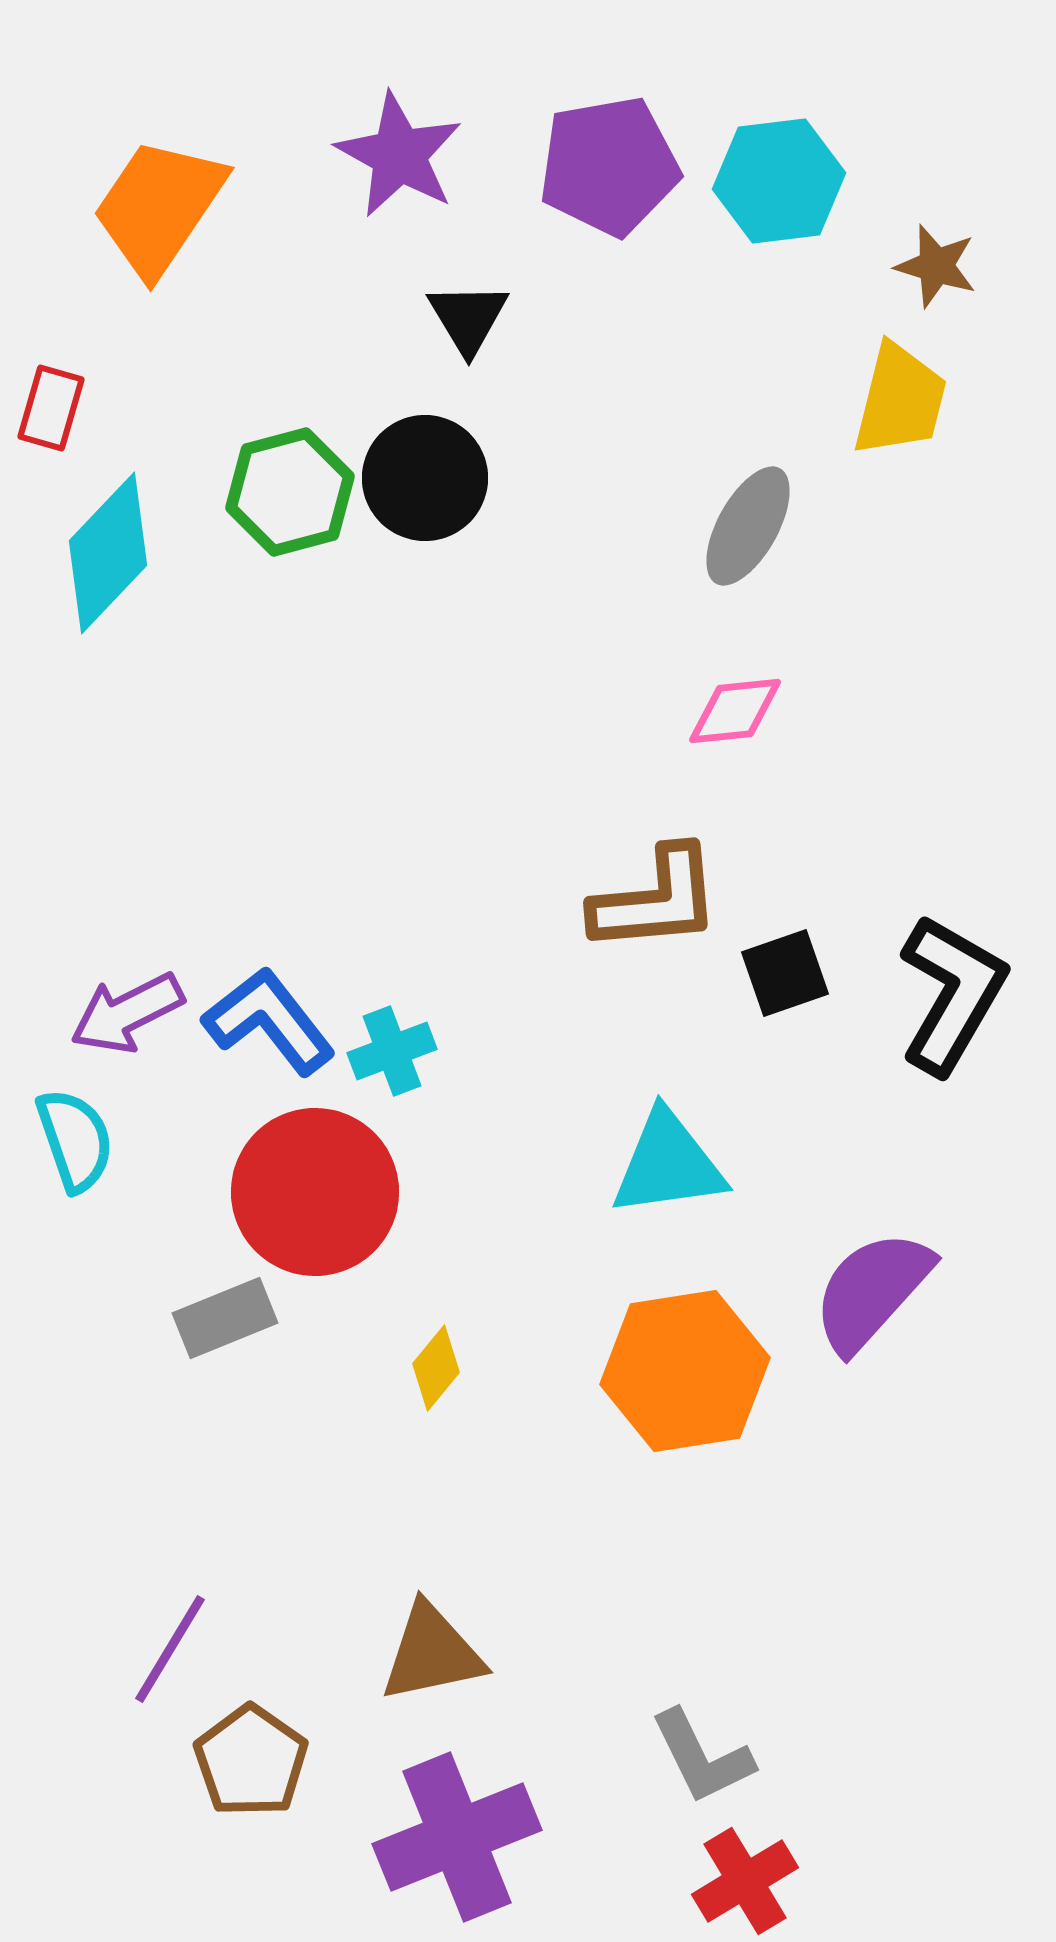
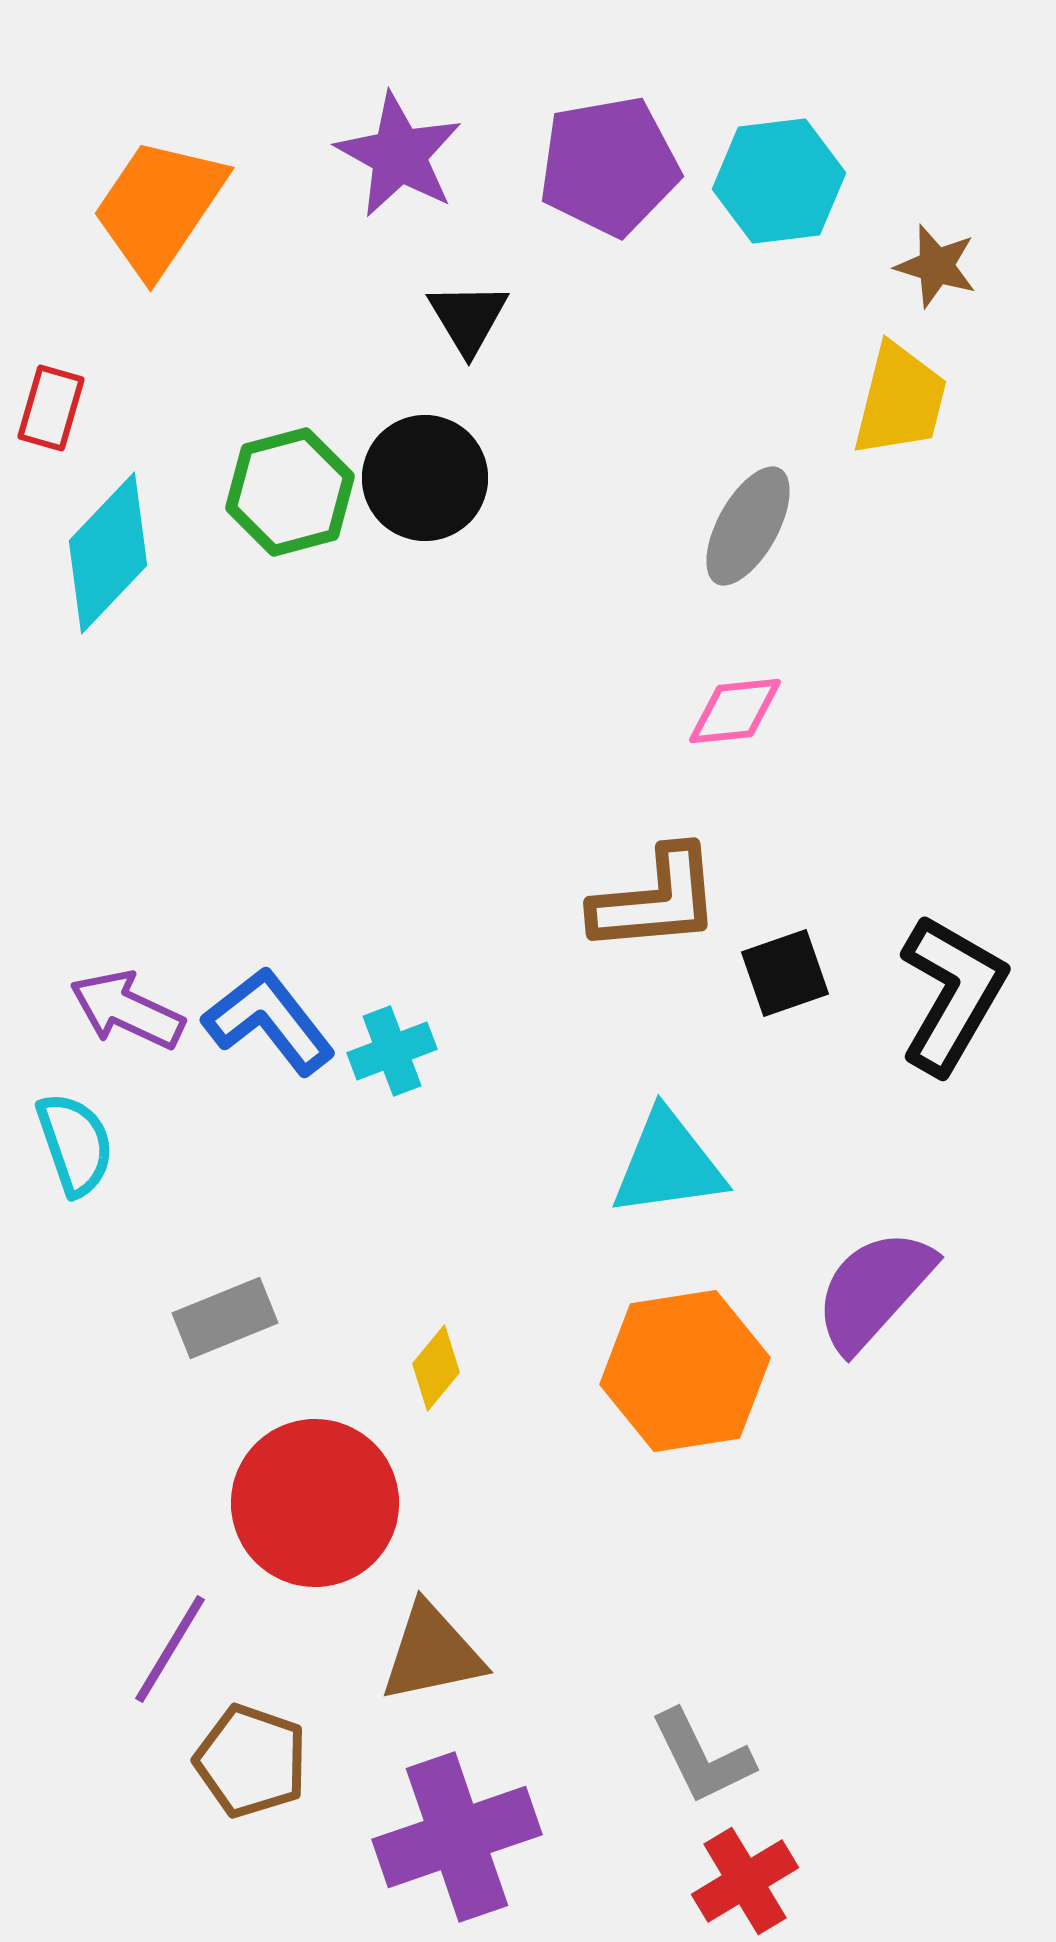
purple arrow: moved 3 px up; rotated 52 degrees clockwise
cyan semicircle: moved 4 px down
red circle: moved 311 px down
purple semicircle: moved 2 px right, 1 px up
brown pentagon: rotated 16 degrees counterclockwise
purple cross: rotated 3 degrees clockwise
